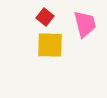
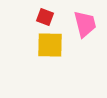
red square: rotated 18 degrees counterclockwise
